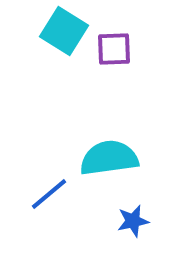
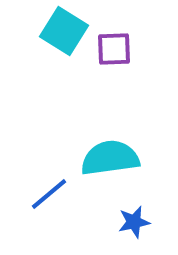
cyan semicircle: moved 1 px right
blue star: moved 1 px right, 1 px down
